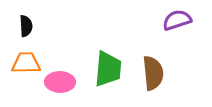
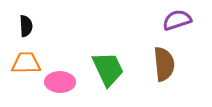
green trapezoid: rotated 30 degrees counterclockwise
brown semicircle: moved 11 px right, 9 px up
